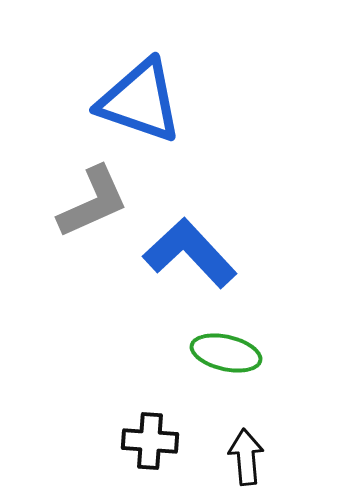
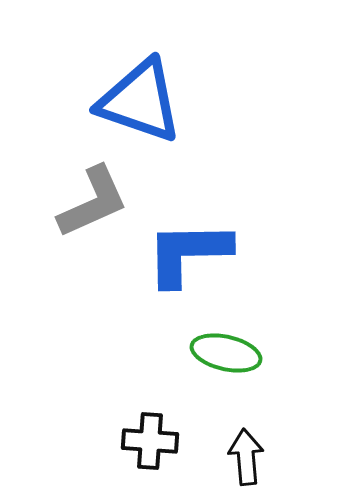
blue L-shape: moved 2 px left; rotated 48 degrees counterclockwise
